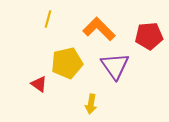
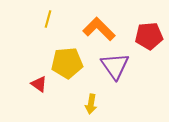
yellow pentagon: rotated 8 degrees clockwise
